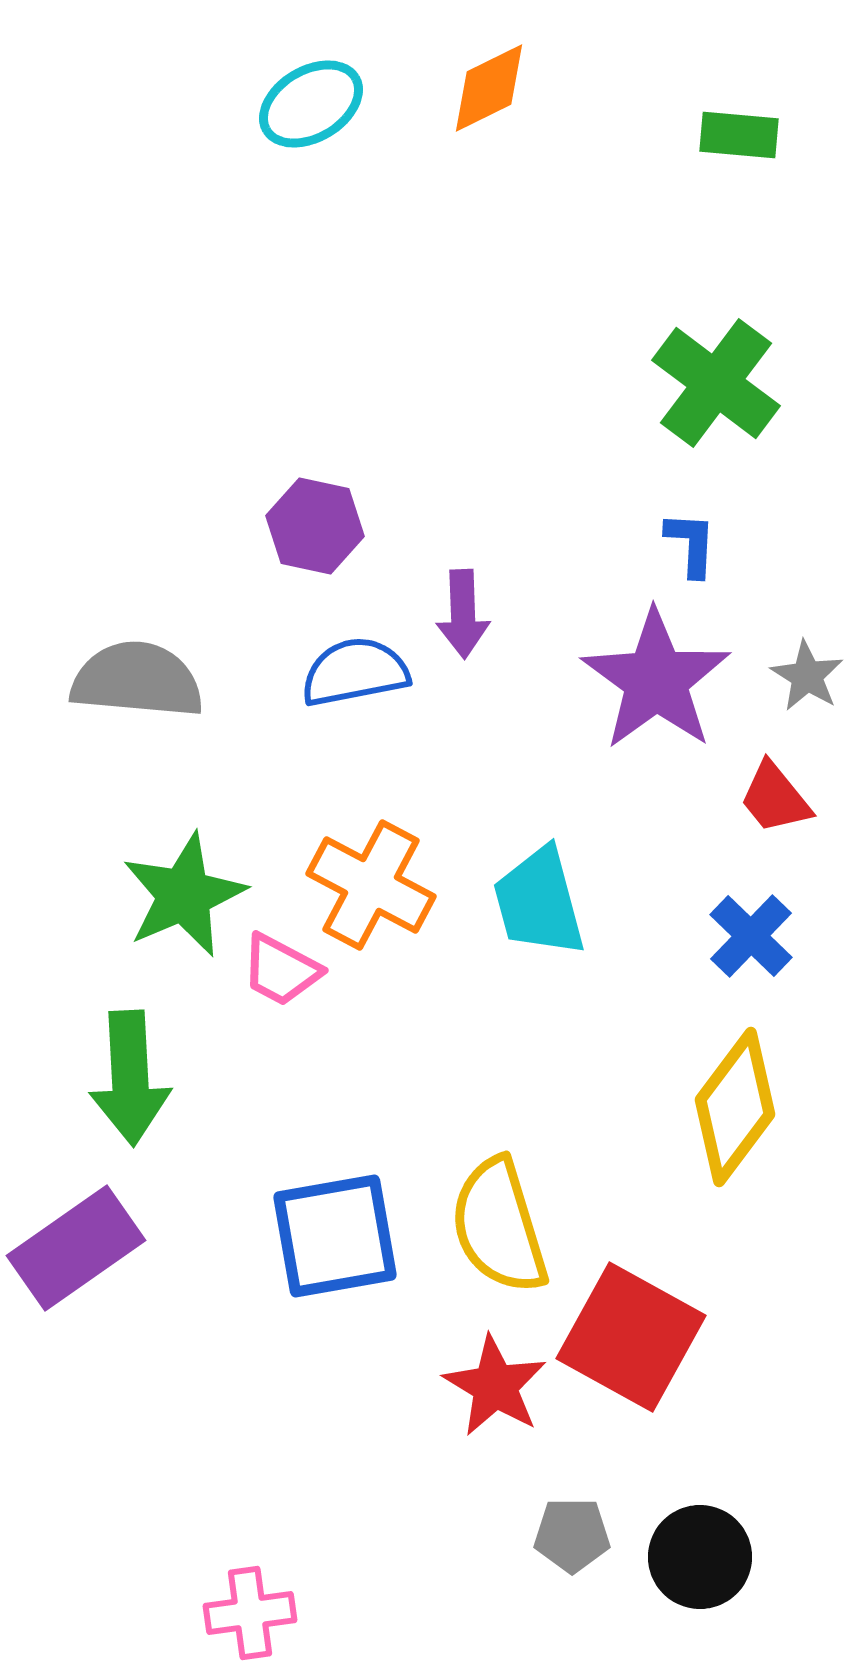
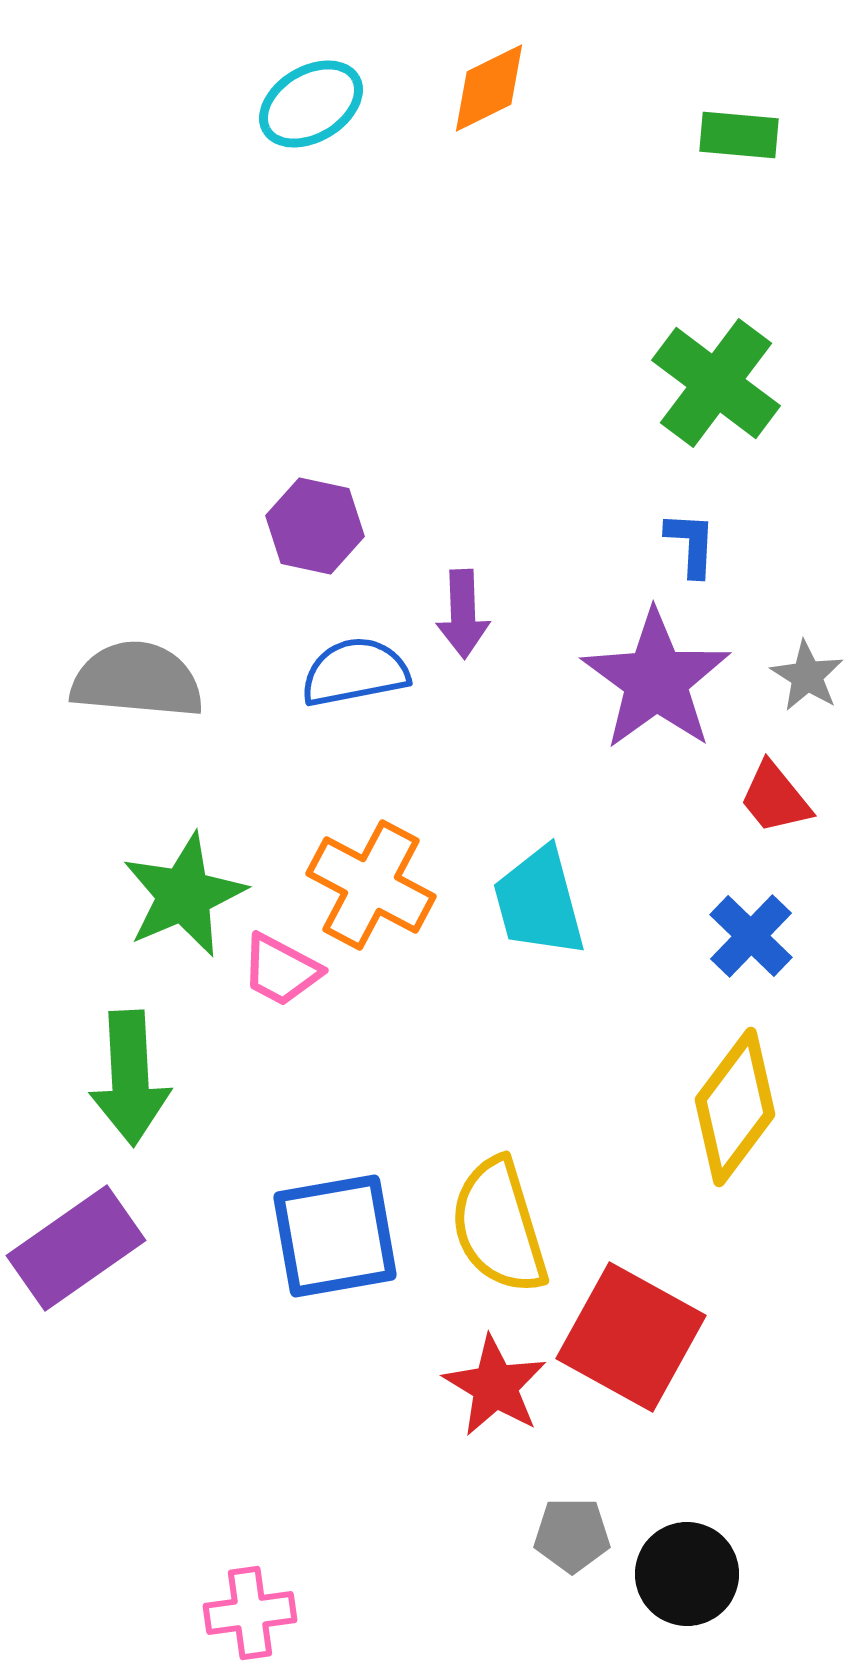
black circle: moved 13 px left, 17 px down
